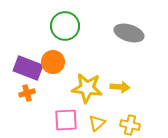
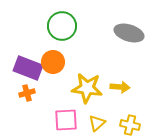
green circle: moved 3 px left
